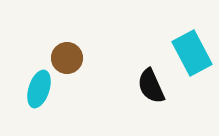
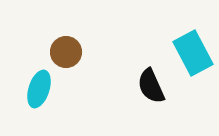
cyan rectangle: moved 1 px right
brown circle: moved 1 px left, 6 px up
